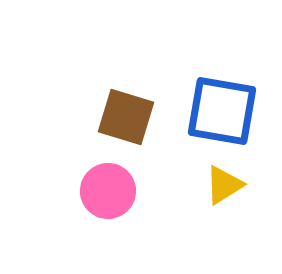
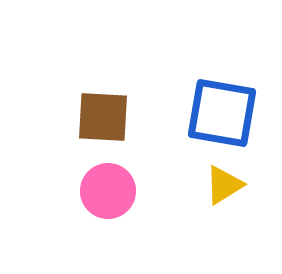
blue square: moved 2 px down
brown square: moved 23 px left; rotated 14 degrees counterclockwise
